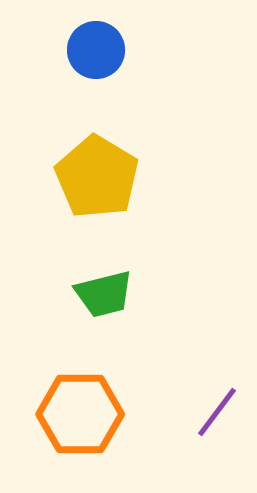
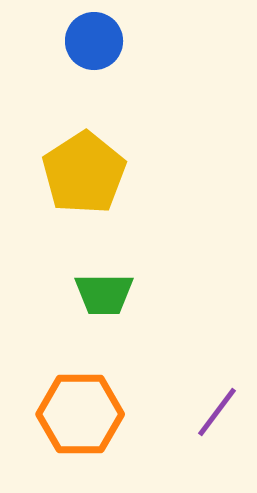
blue circle: moved 2 px left, 9 px up
yellow pentagon: moved 13 px left, 4 px up; rotated 8 degrees clockwise
green trapezoid: rotated 14 degrees clockwise
